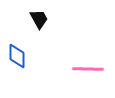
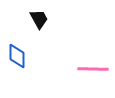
pink line: moved 5 px right
